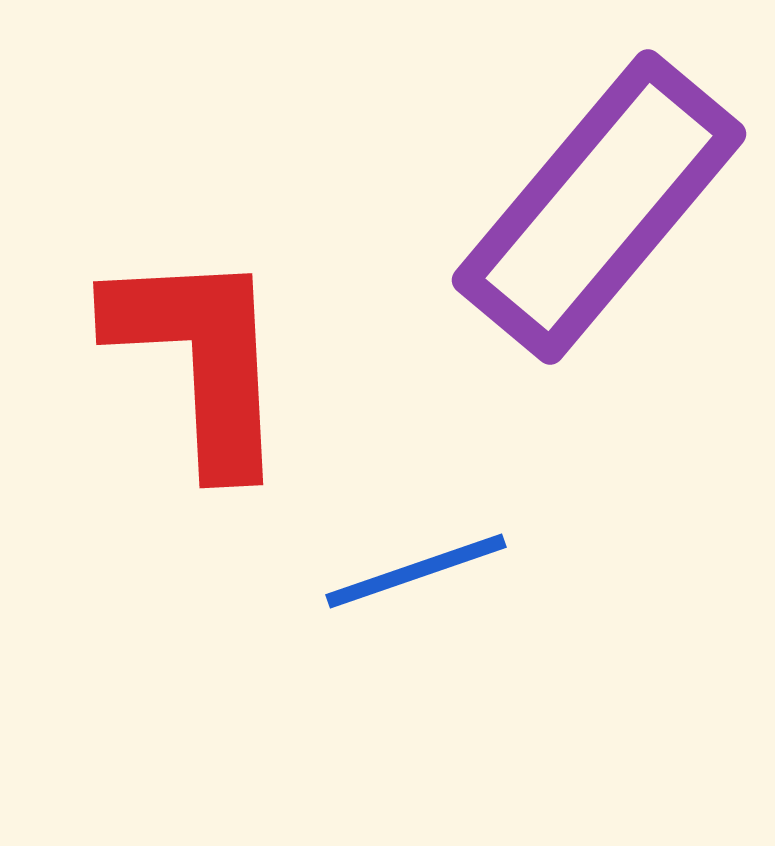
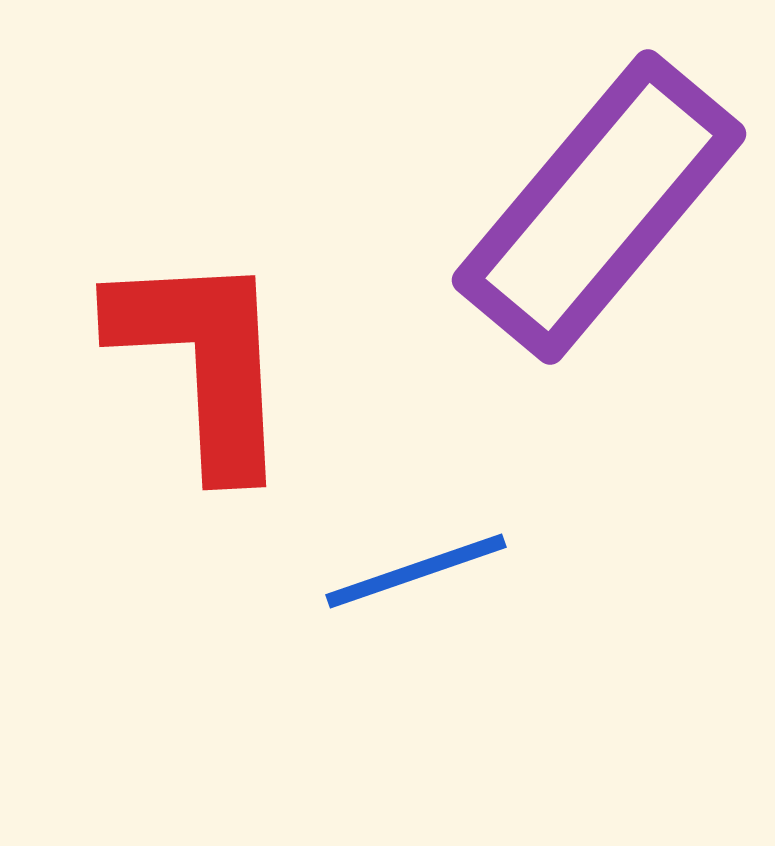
red L-shape: moved 3 px right, 2 px down
